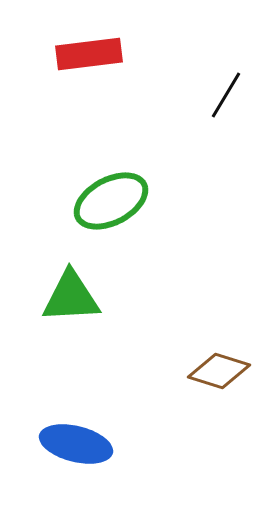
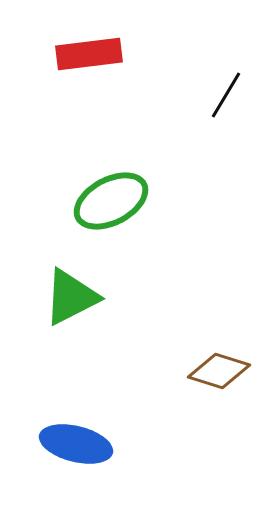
green triangle: rotated 24 degrees counterclockwise
